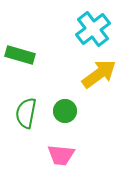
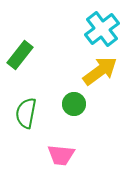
cyan cross: moved 9 px right
green rectangle: rotated 68 degrees counterclockwise
yellow arrow: moved 1 px right, 3 px up
green circle: moved 9 px right, 7 px up
